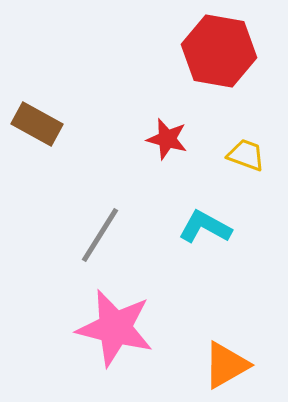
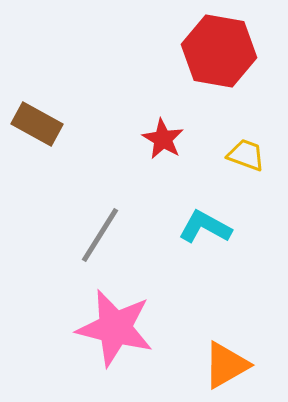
red star: moved 4 px left; rotated 15 degrees clockwise
